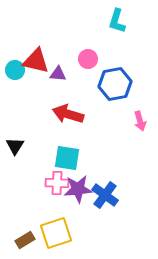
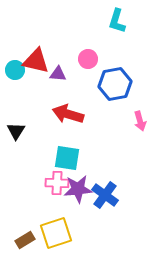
black triangle: moved 1 px right, 15 px up
